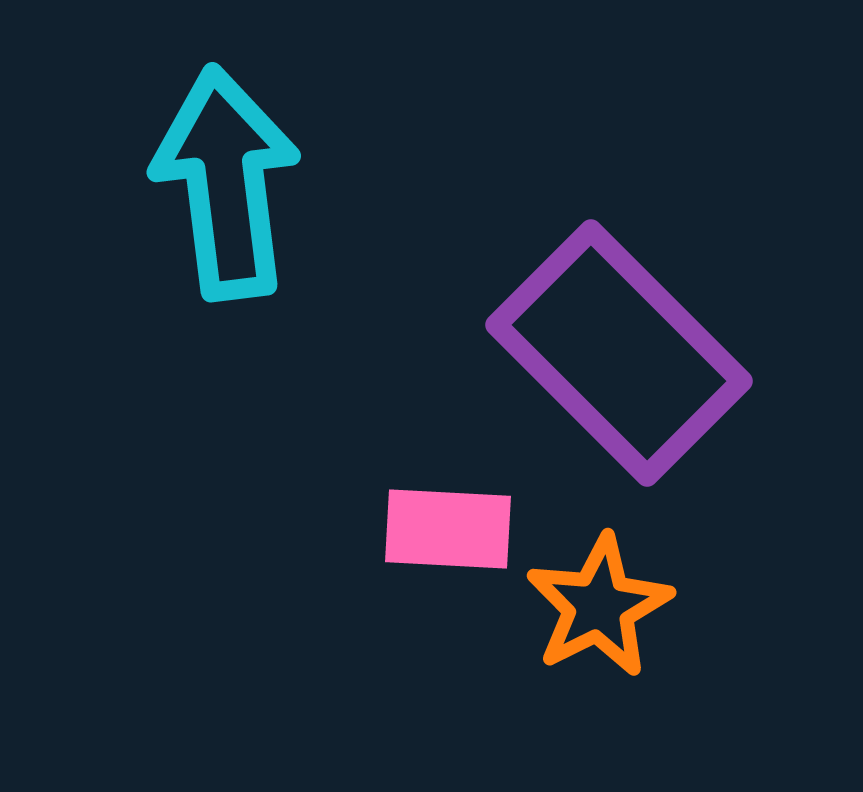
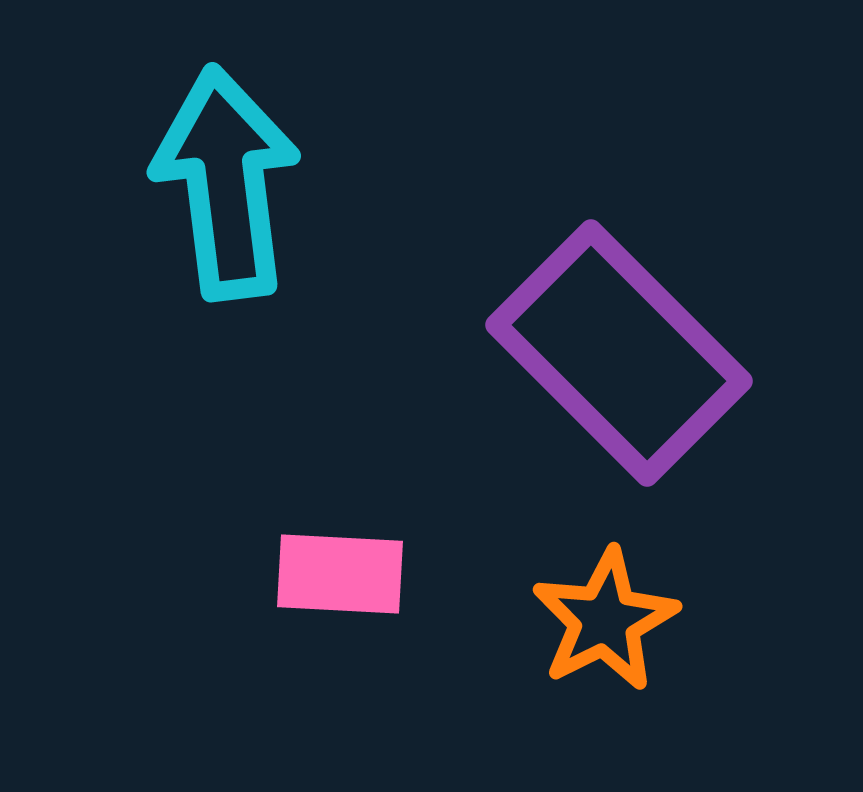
pink rectangle: moved 108 px left, 45 px down
orange star: moved 6 px right, 14 px down
